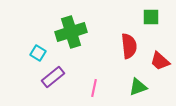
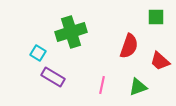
green square: moved 5 px right
red semicircle: rotated 25 degrees clockwise
purple rectangle: rotated 70 degrees clockwise
pink line: moved 8 px right, 3 px up
